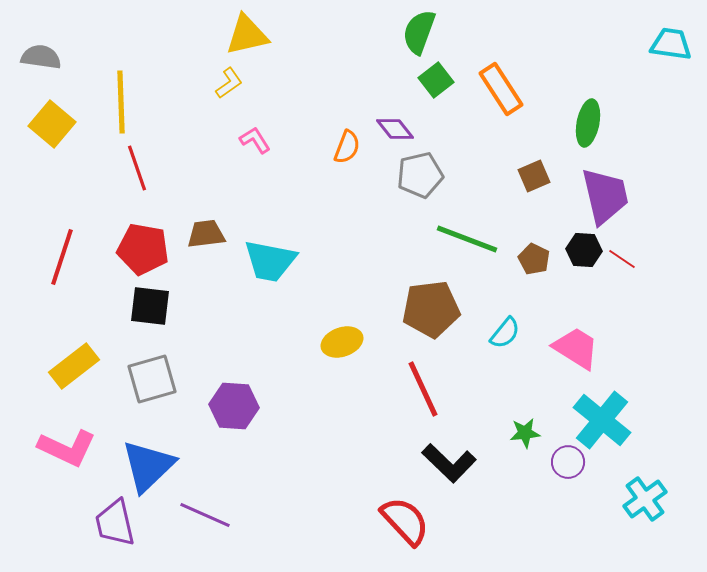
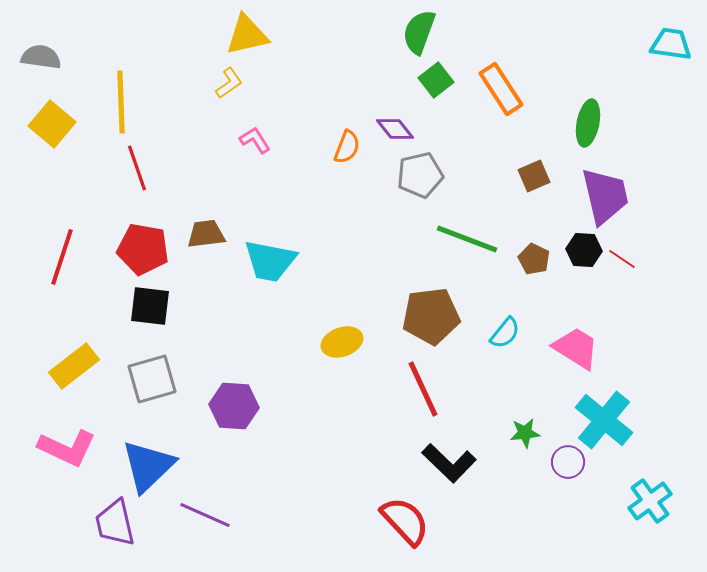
brown pentagon at (431, 309): moved 7 px down
cyan cross at (602, 420): moved 2 px right
cyan cross at (645, 499): moved 5 px right, 2 px down
